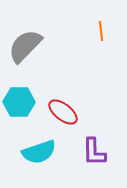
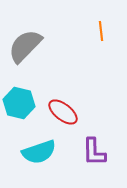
cyan hexagon: moved 1 px down; rotated 12 degrees clockwise
